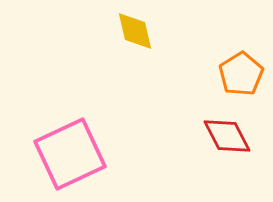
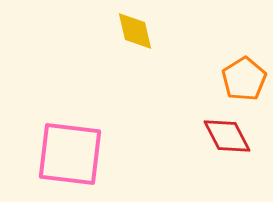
orange pentagon: moved 3 px right, 5 px down
pink square: rotated 32 degrees clockwise
